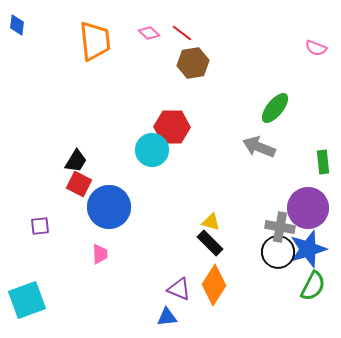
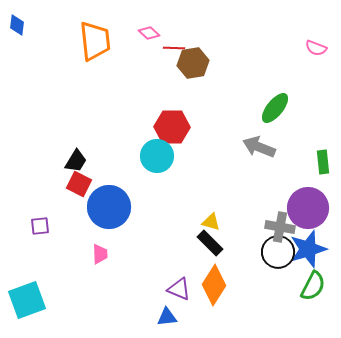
red line: moved 8 px left, 15 px down; rotated 35 degrees counterclockwise
cyan circle: moved 5 px right, 6 px down
